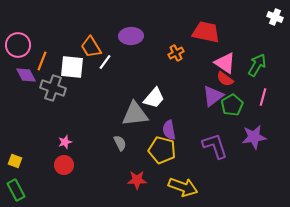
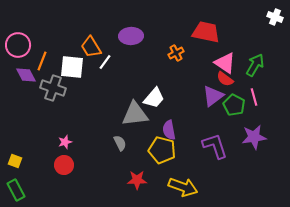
green arrow: moved 2 px left
pink line: moved 9 px left; rotated 30 degrees counterclockwise
green pentagon: moved 2 px right; rotated 15 degrees counterclockwise
